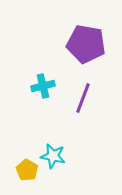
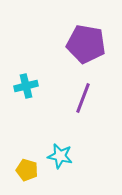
cyan cross: moved 17 px left
cyan star: moved 7 px right
yellow pentagon: rotated 15 degrees counterclockwise
